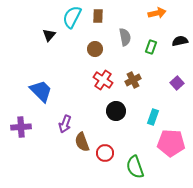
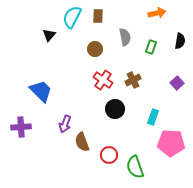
black semicircle: rotated 112 degrees clockwise
black circle: moved 1 px left, 2 px up
red circle: moved 4 px right, 2 px down
